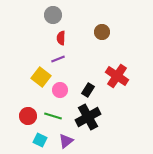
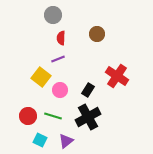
brown circle: moved 5 px left, 2 px down
